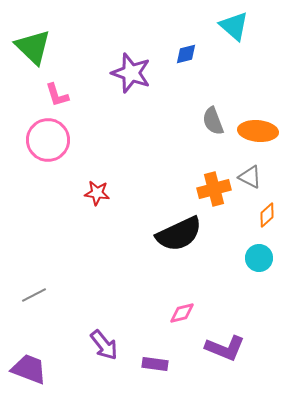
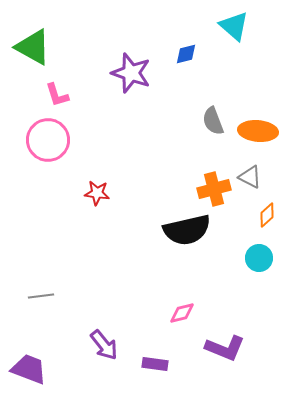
green triangle: rotated 15 degrees counterclockwise
black semicircle: moved 8 px right, 4 px up; rotated 12 degrees clockwise
gray line: moved 7 px right, 1 px down; rotated 20 degrees clockwise
